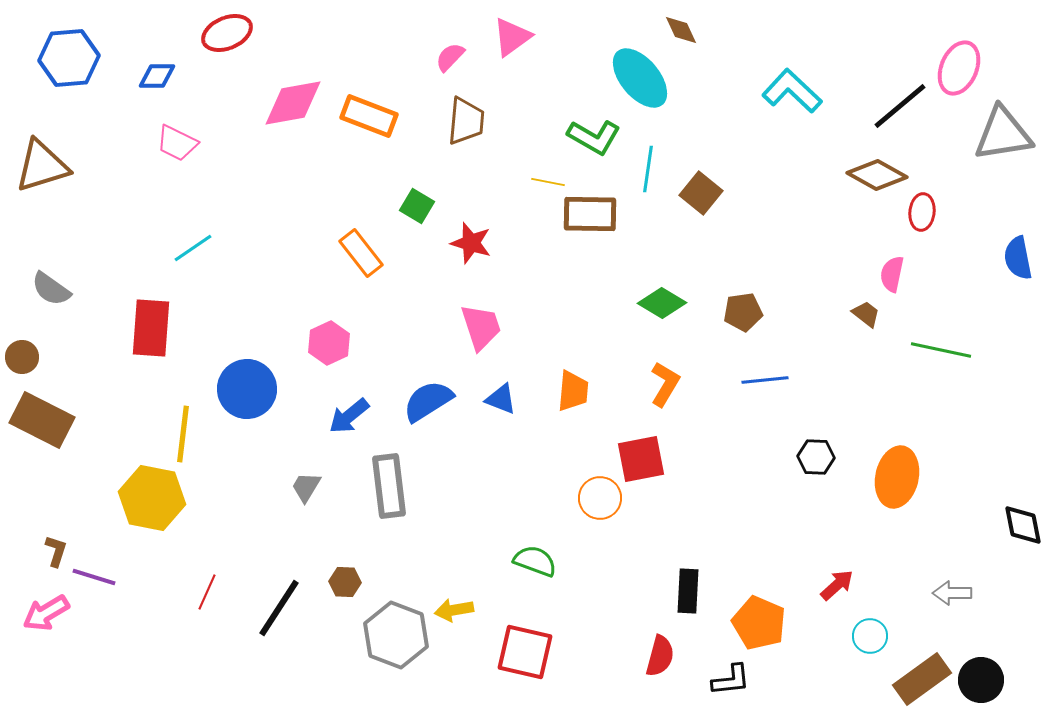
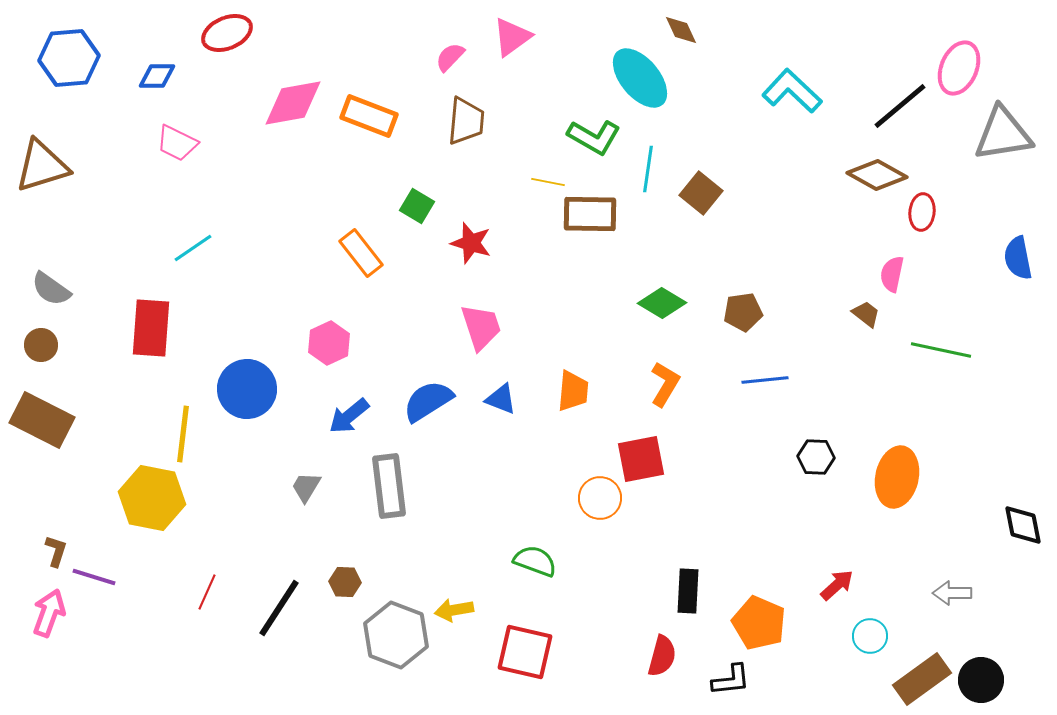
brown circle at (22, 357): moved 19 px right, 12 px up
pink arrow at (46, 613): moved 3 px right; rotated 141 degrees clockwise
red semicircle at (660, 656): moved 2 px right
